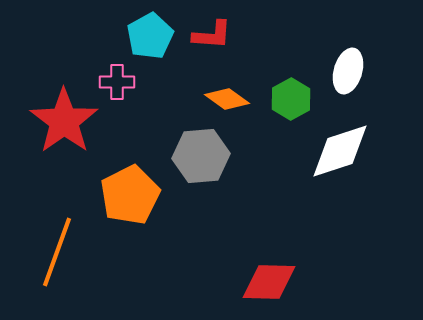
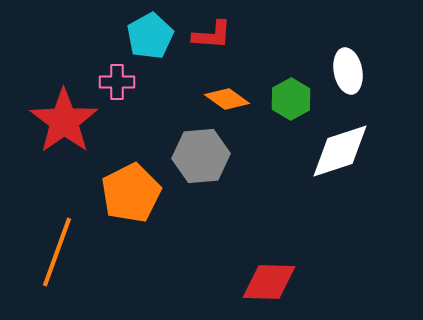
white ellipse: rotated 27 degrees counterclockwise
orange pentagon: moved 1 px right, 2 px up
